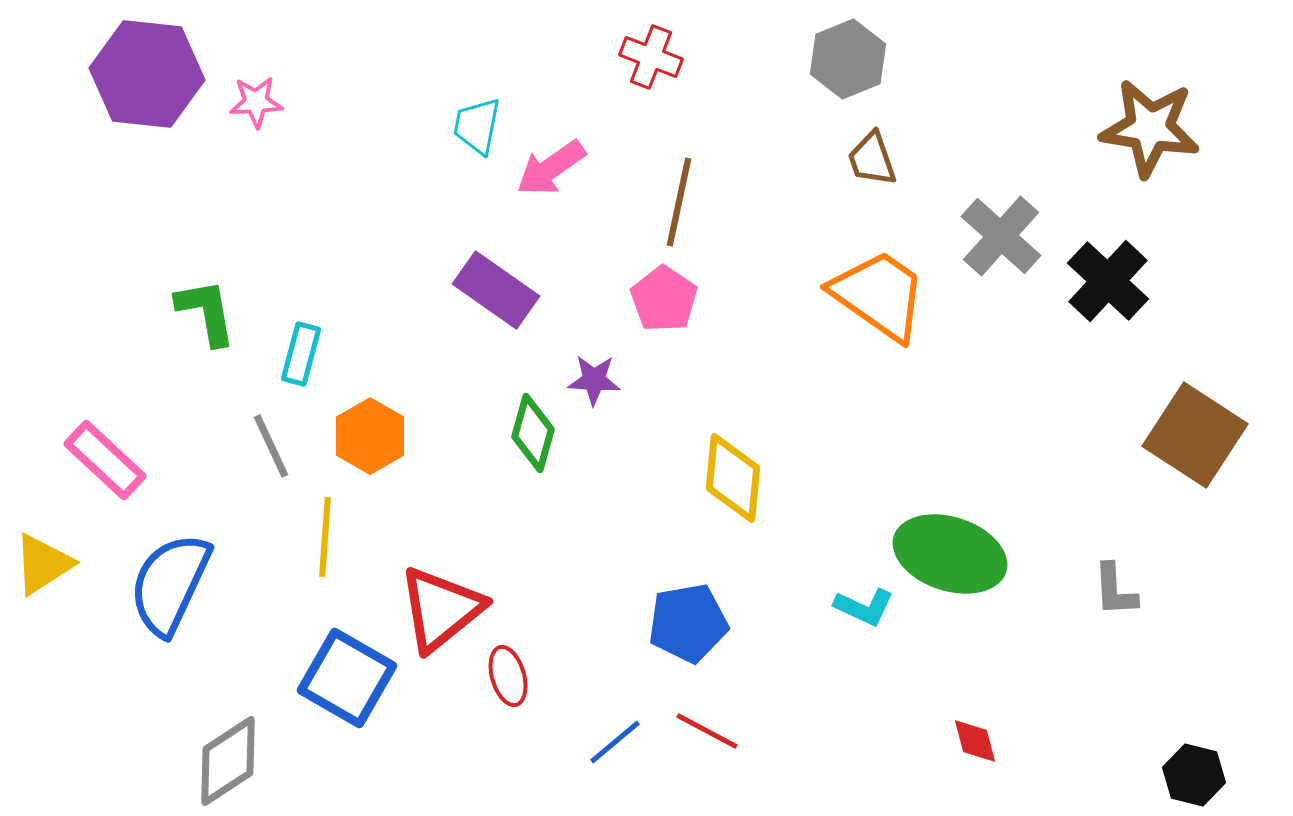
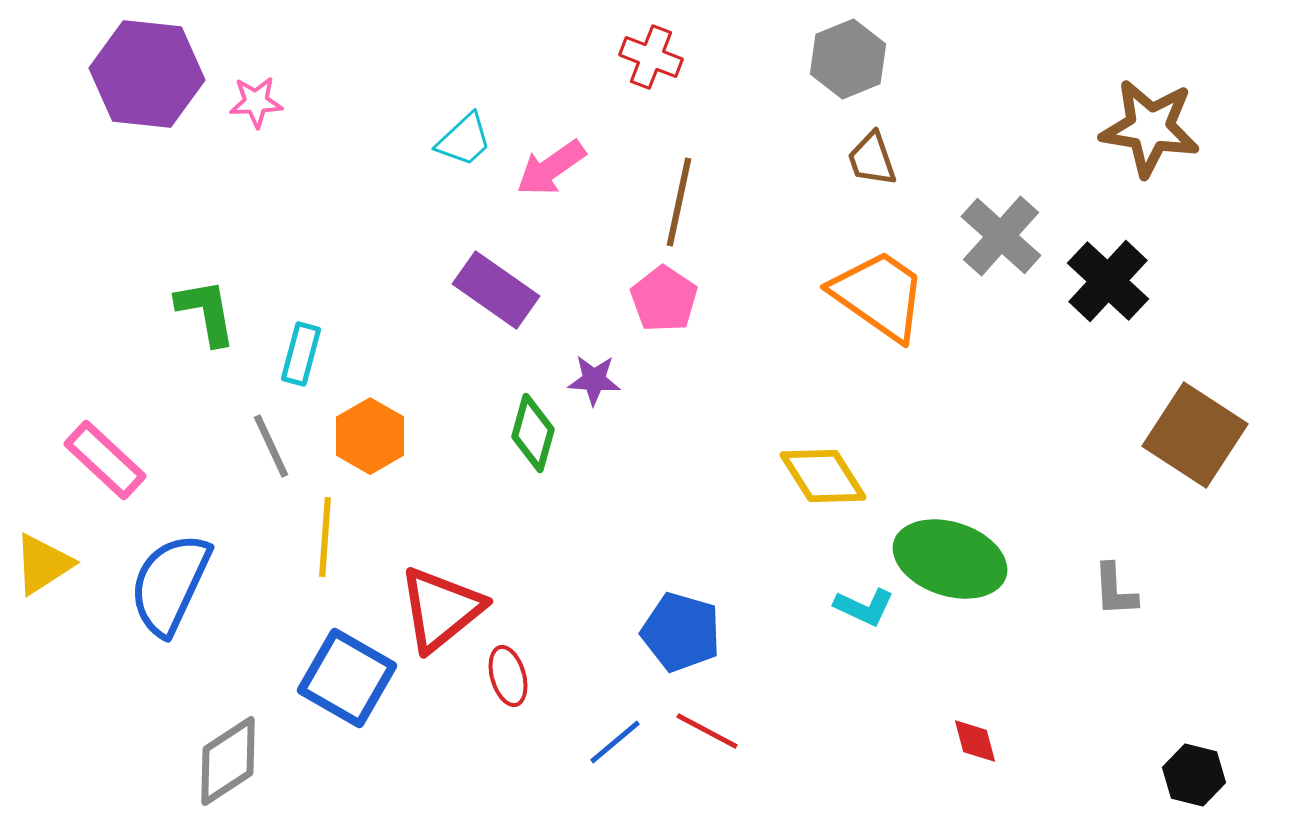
cyan trapezoid: moved 13 px left, 14 px down; rotated 144 degrees counterclockwise
yellow diamond: moved 90 px right, 2 px up; rotated 38 degrees counterclockwise
green ellipse: moved 5 px down
blue pentagon: moved 7 px left, 9 px down; rotated 26 degrees clockwise
